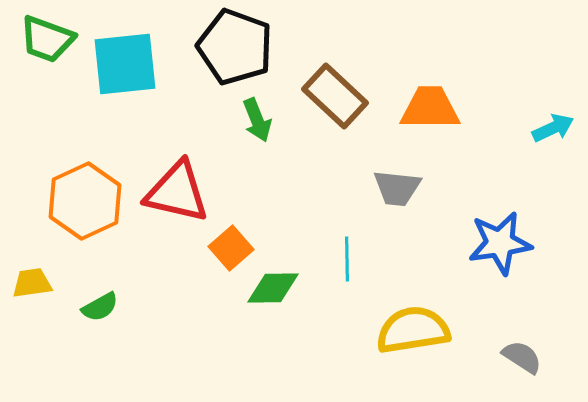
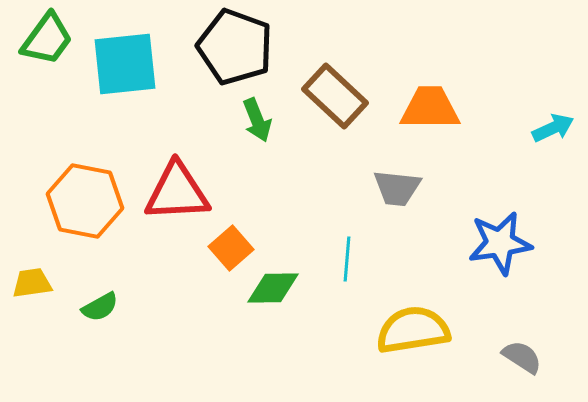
green trapezoid: rotated 74 degrees counterclockwise
red triangle: rotated 16 degrees counterclockwise
orange hexagon: rotated 24 degrees counterclockwise
cyan line: rotated 6 degrees clockwise
